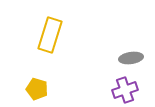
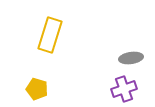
purple cross: moved 1 px left, 1 px up
